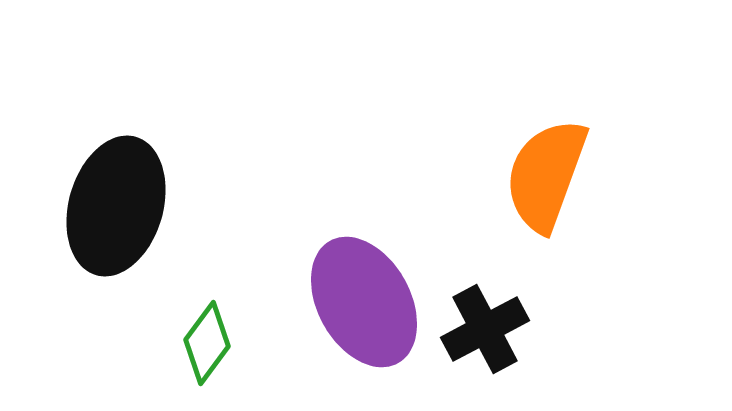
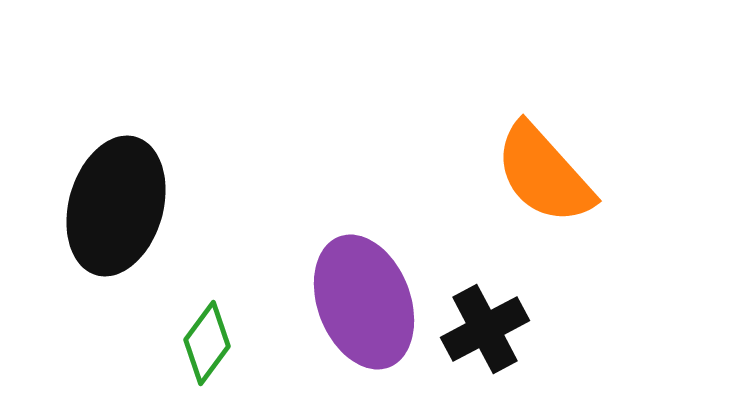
orange semicircle: moved 2 px left, 1 px up; rotated 62 degrees counterclockwise
purple ellipse: rotated 8 degrees clockwise
